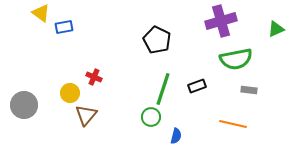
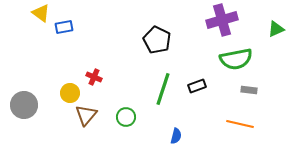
purple cross: moved 1 px right, 1 px up
green circle: moved 25 px left
orange line: moved 7 px right
